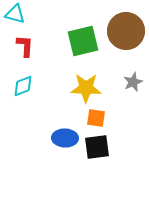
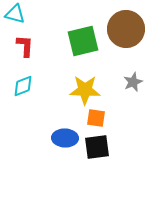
brown circle: moved 2 px up
yellow star: moved 1 px left, 2 px down
